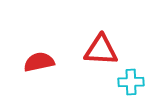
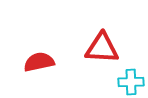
red triangle: moved 1 px right, 2 px up
